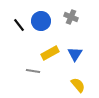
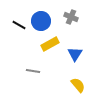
black line: rotated 24 degrees counterclockwise
yellow rectangle: moved 9 px up
